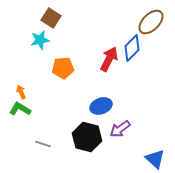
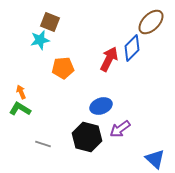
brown square: moved 1 px left, 4 px down; rotated 12 degrees counterclockwise
